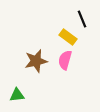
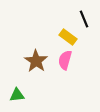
black line: moved 2 px right
brown star: rotated 25 degrees counterclockwise
